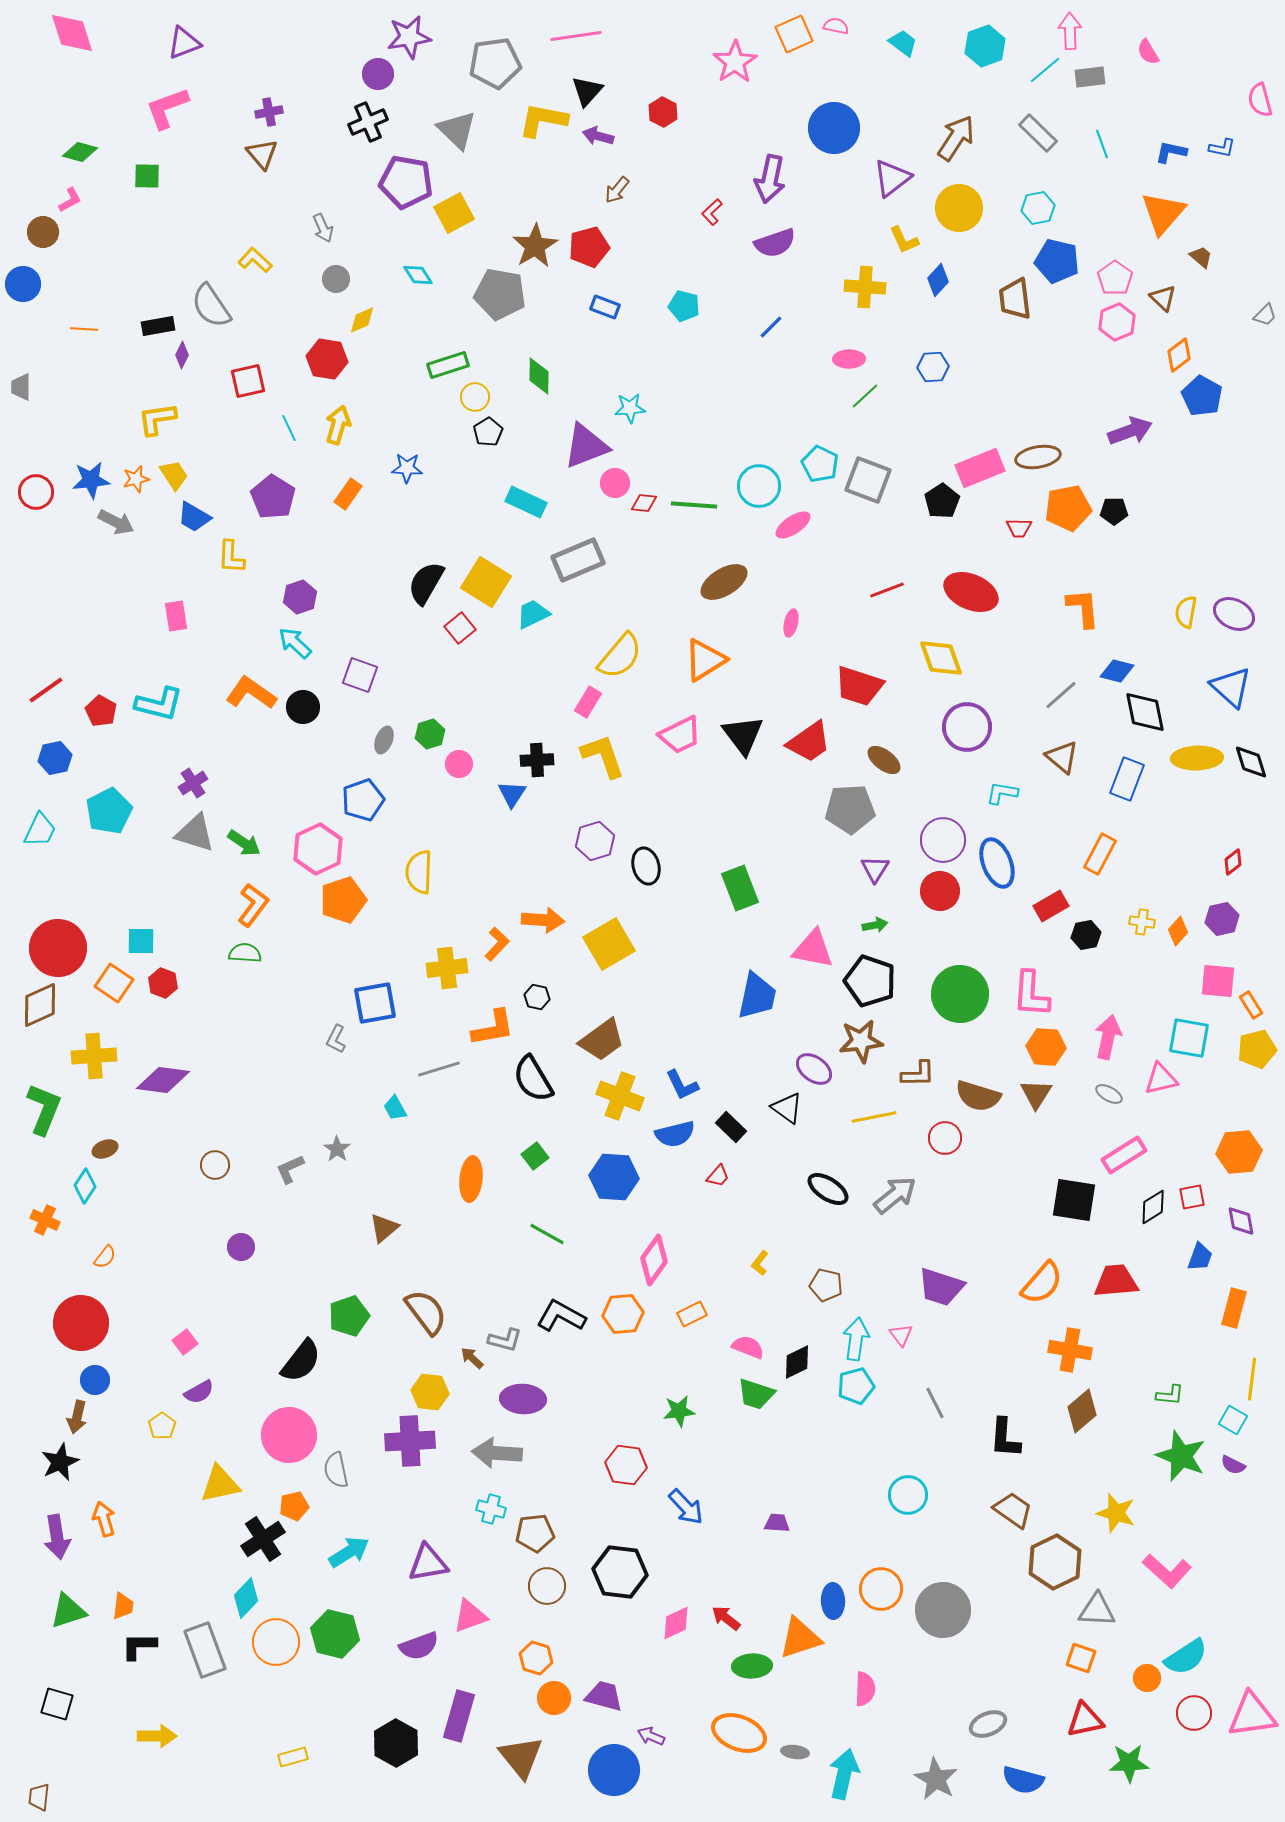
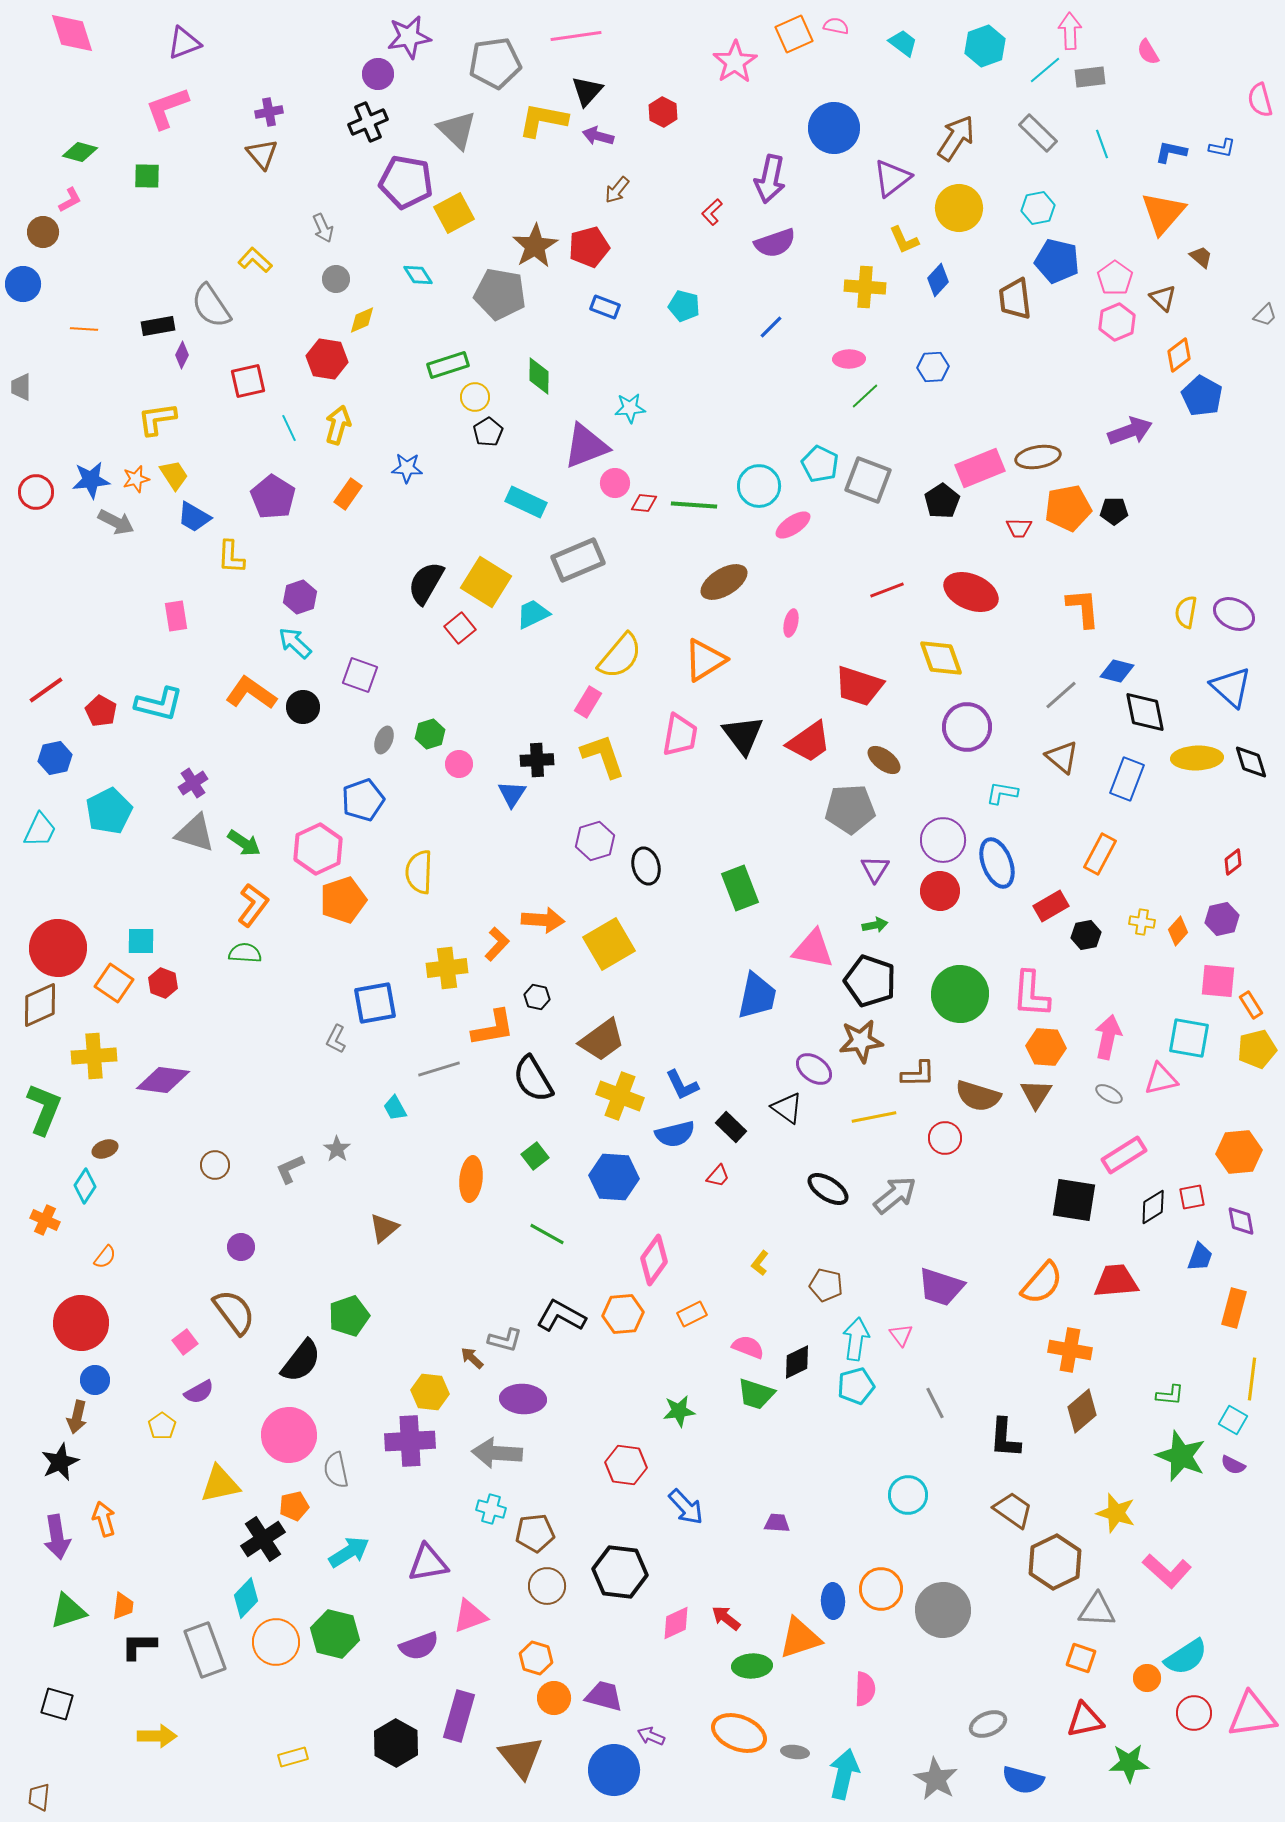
pink trapezoid at (680, 735): rotated 54 degrees counterclockwise
brown semicircle at (426, 1312): moved 192 px left
